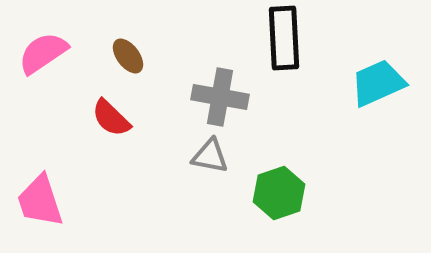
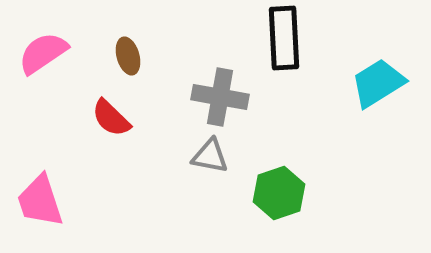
brown ellipse: rotated 21 degrees clockwise
cyan trapezoid: rotated 8 degrees counterclockwise
